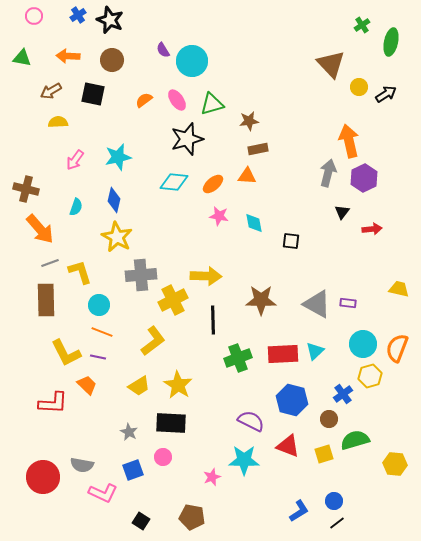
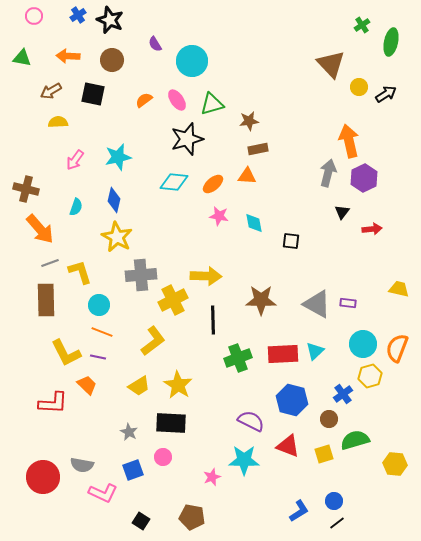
purple semicircle at (163, 50): moved 8 px left, 6 px up
